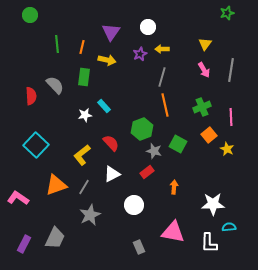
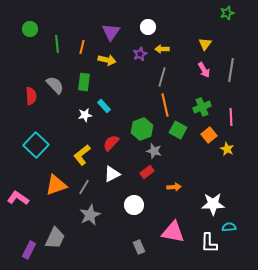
green circle at (30, 15): moved 14 px down
green rectangle at (84, 77): moved 5 px down
red semicircle at (111, 143): rotated 96 degrees counterclockwise
green square at (178, 144): moved 14 px up
orange arrow at (174, 187): rotated 80 degrees clockwise
purple rectangle at (24, 244): moved 5 px right, 6 px down
